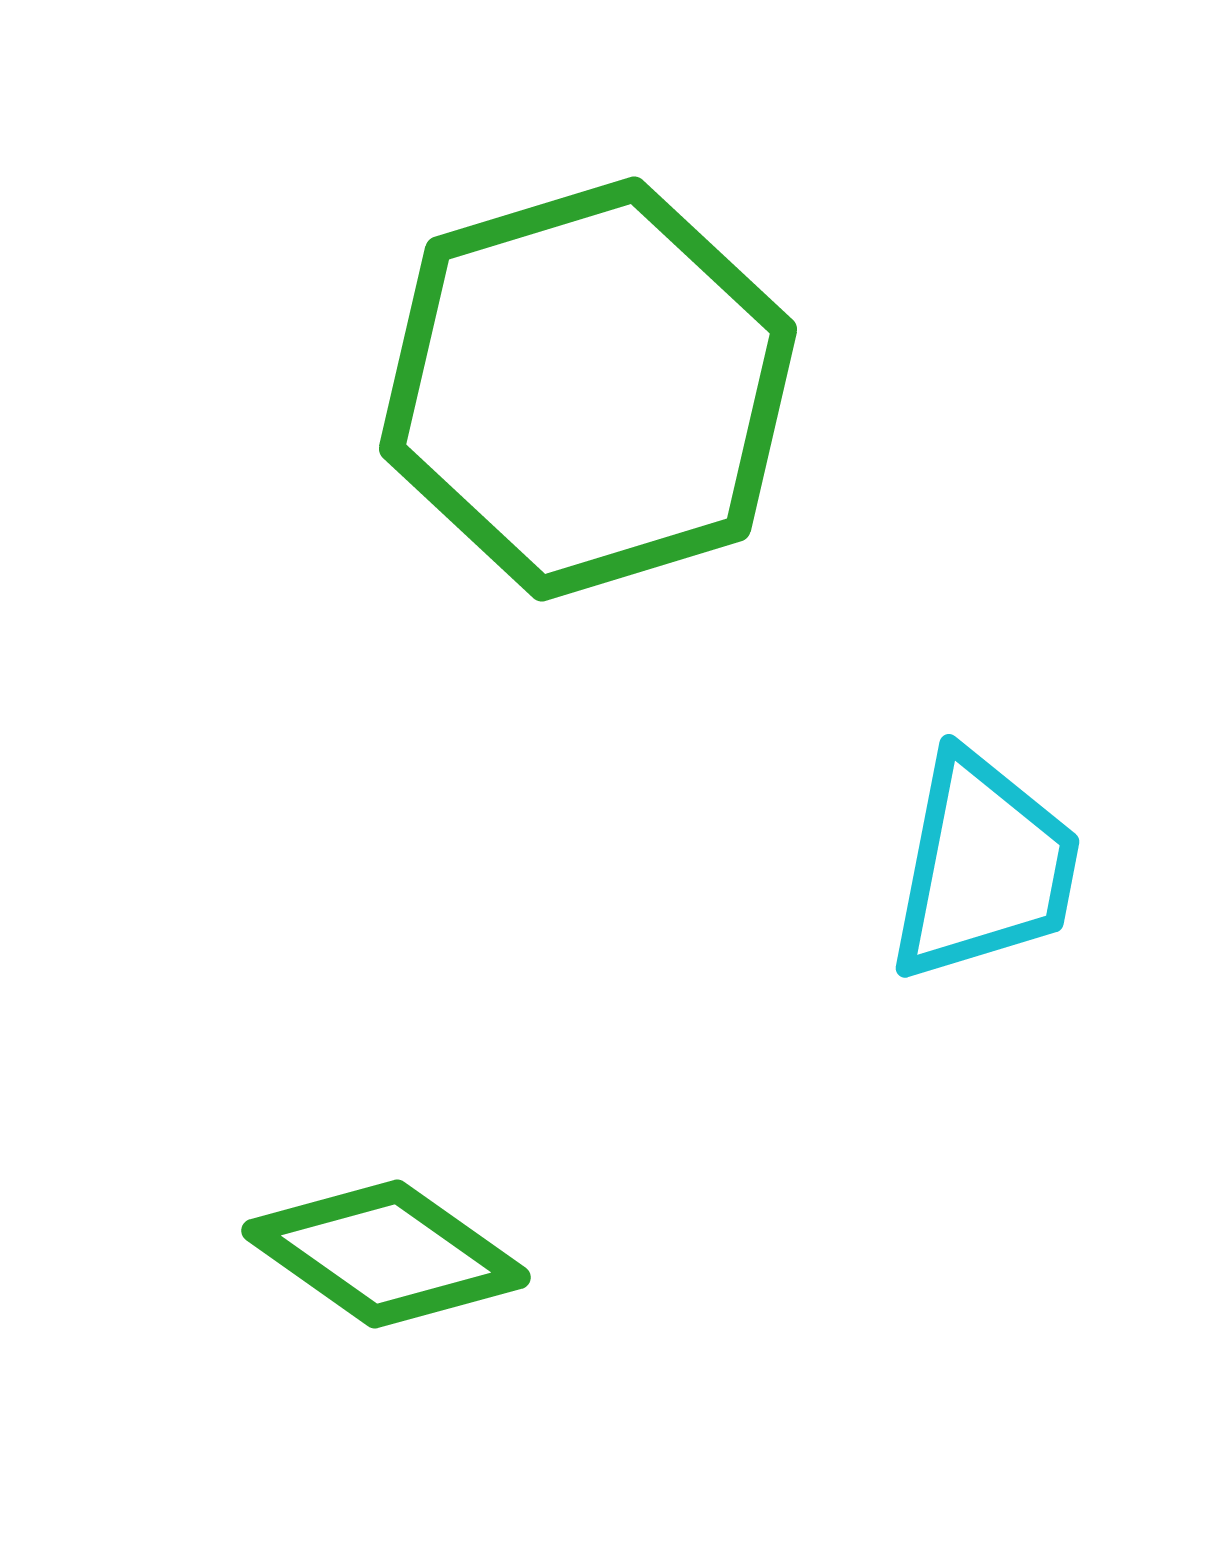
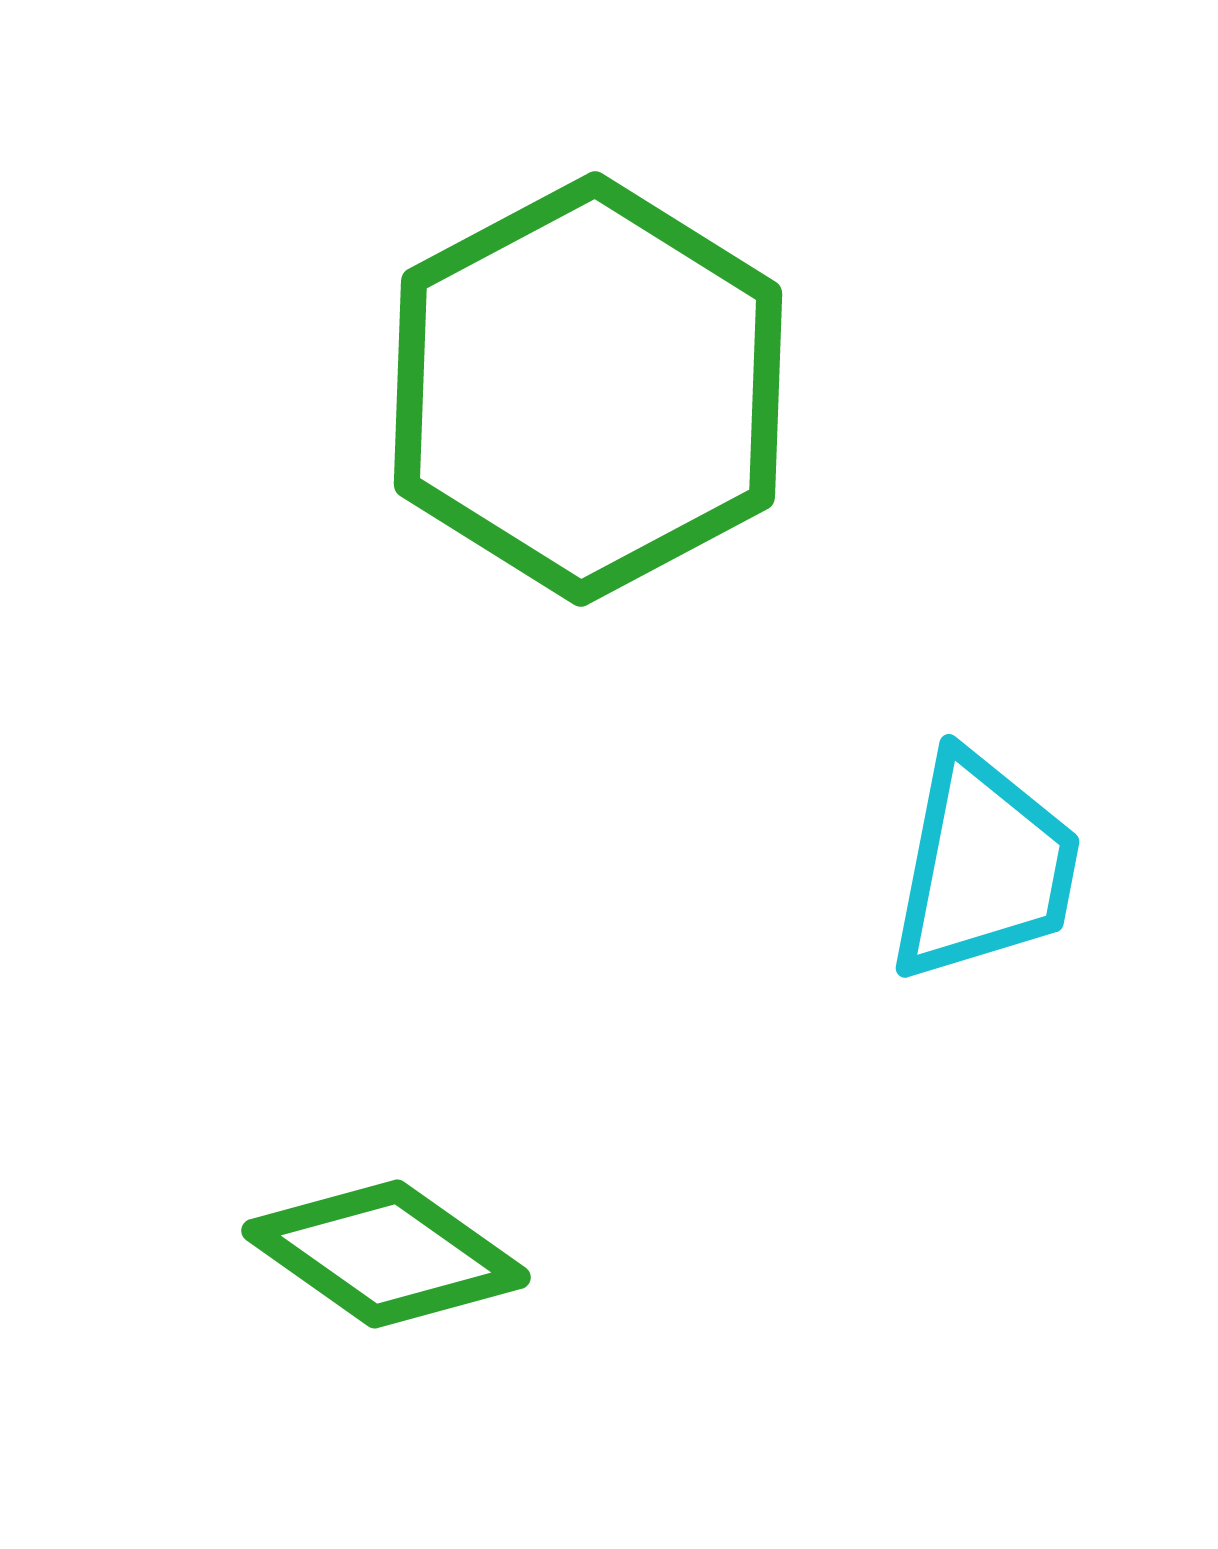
green hexagon: rotated 11 degrees counterclockwise
